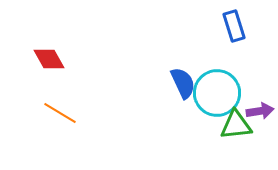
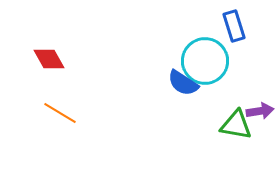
blue semicircle: rotated 148 degrees clockwise
cyan circle: moved 12 px left, 32 px up
green triangle: rotated 16 degrees clockwise
